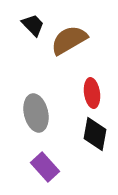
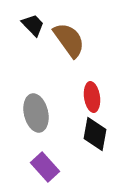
brown semicircle: rotated 84 degrees clockwise
red ellipse: moved 4 px down
